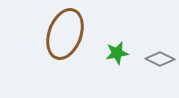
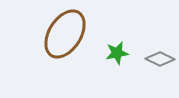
brown ellipse: rotated 12 degrees clockwise
